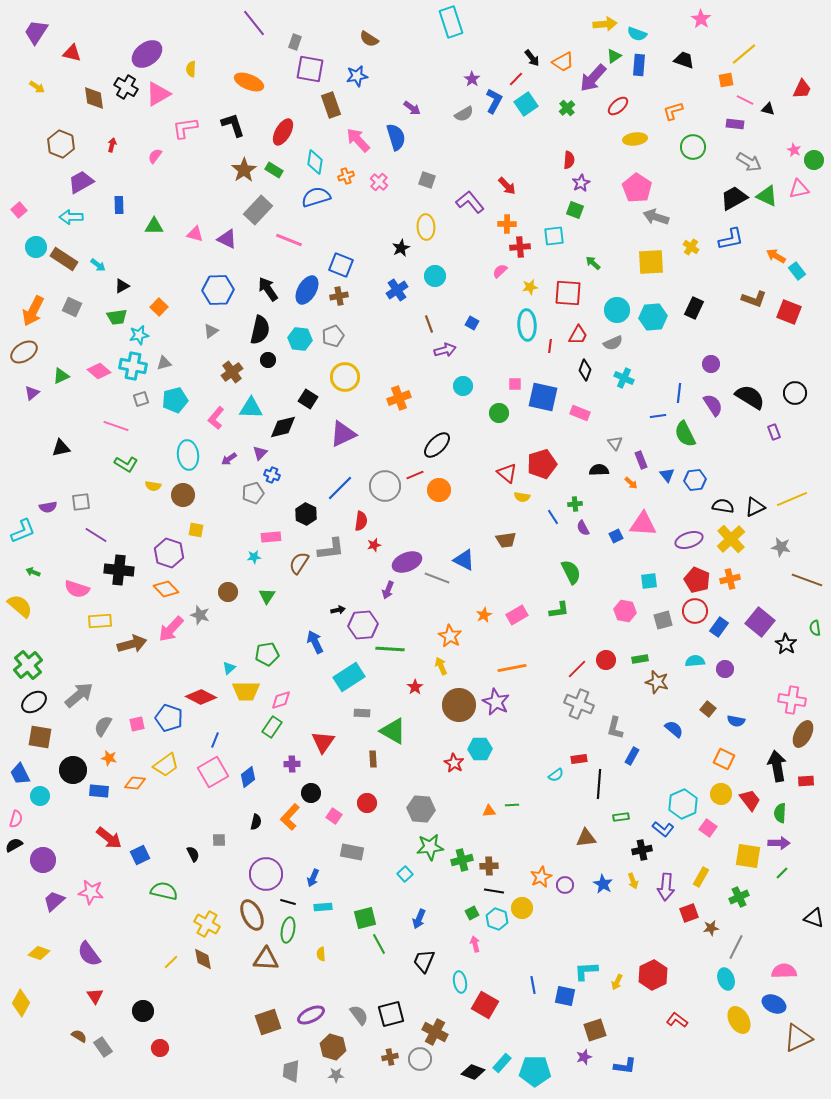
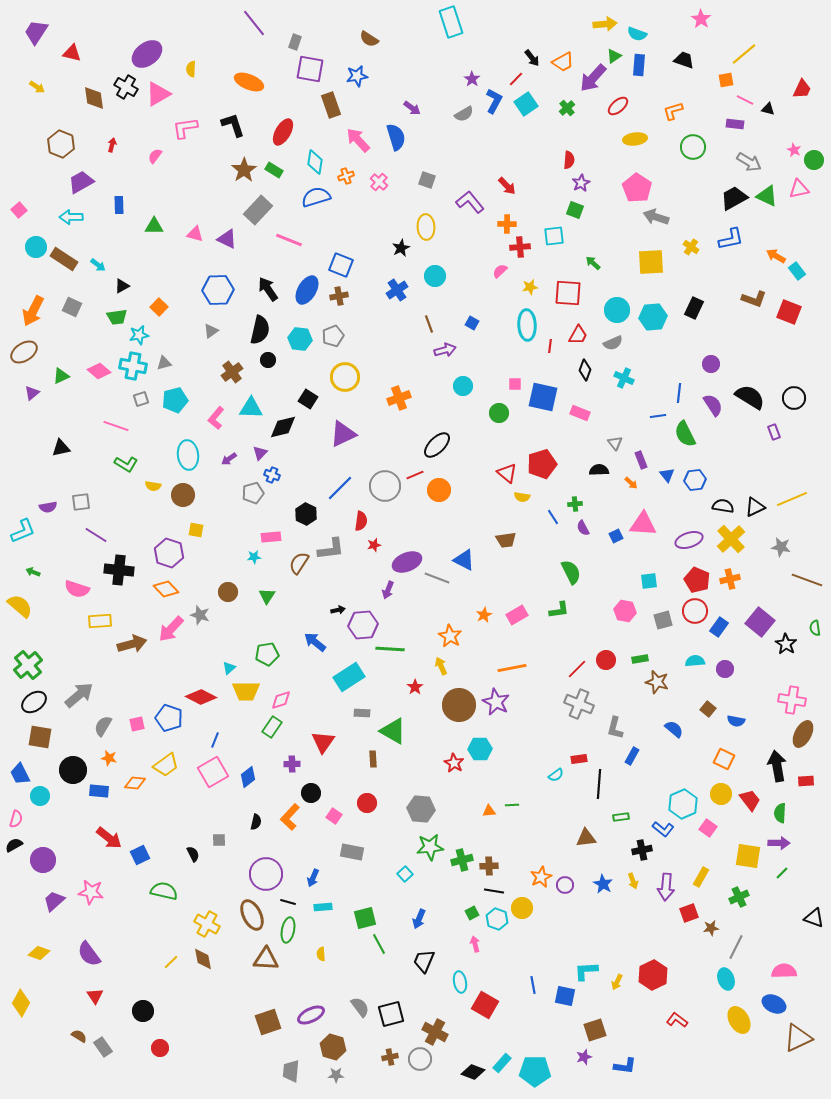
black circle at (795, 393): moved 1 px left, 5 px down
blue arrow at (315, 642): rotated 25 degrees counterclockwise
gray semicircle at (359, 1015): moved 1 px right, 8 px up
